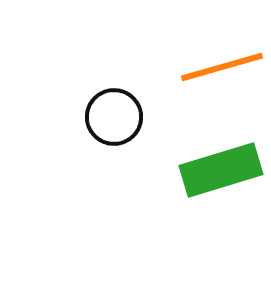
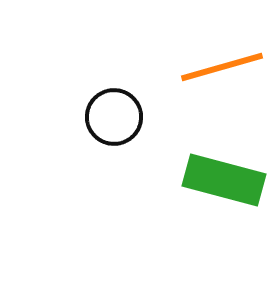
green rectangle: moved 3 px right, 10 px down; rotated 32 degrees clockwise
